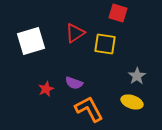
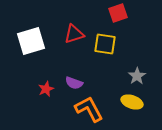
red square: rotated 36 degrees counterclockwise
red triangle: moved 1 px left, 1 px down; rotated 15 degrees clockwise
